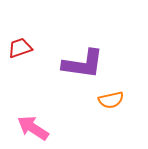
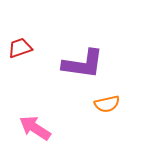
orange semicircle: moved 4 px left, 4 px down
pink arrow: moved 2 px right
